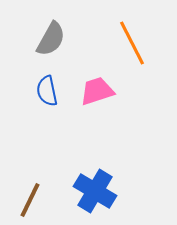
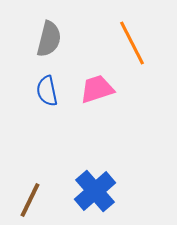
gray semicircle: moved 2 px left; rotated 15 degrees counterclockwise
pink trapezoid: moved 2 px up
blue cross: rotated 18 degrees clockwise
